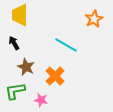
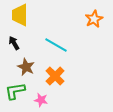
cyan line: moved 10 px left
